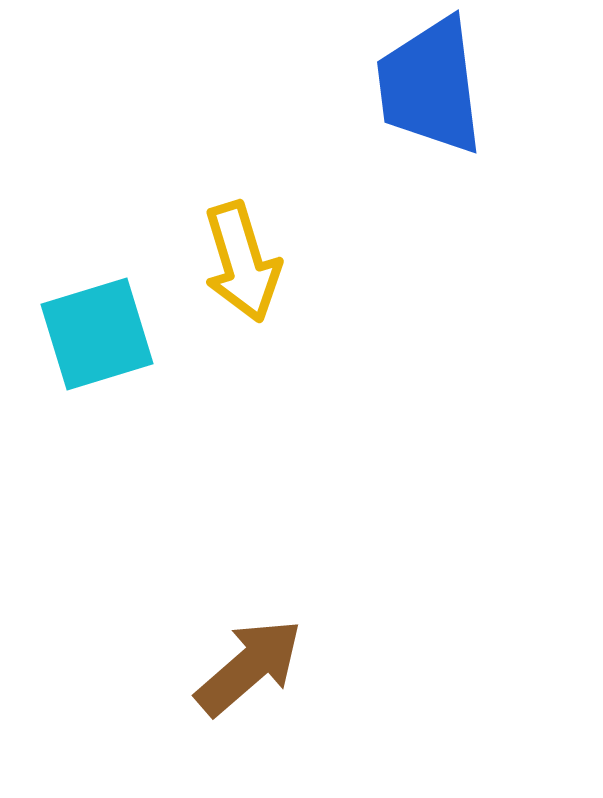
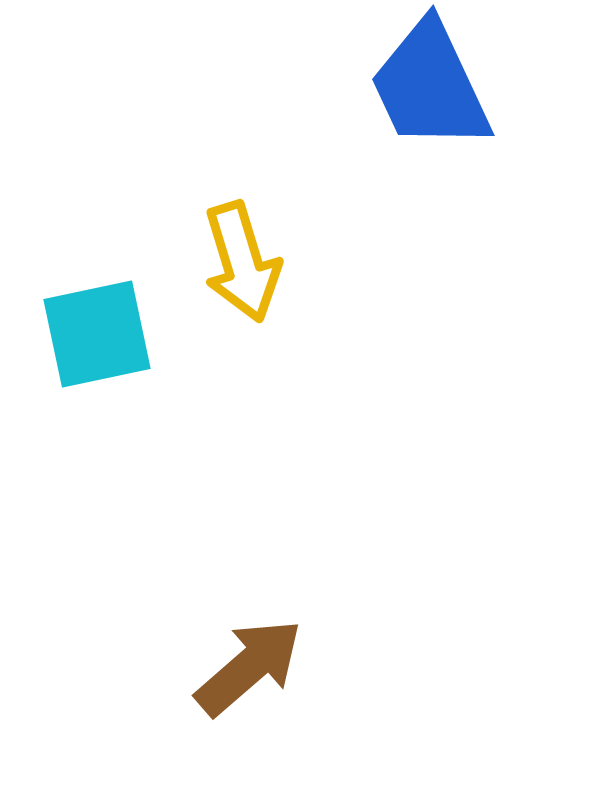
blue trapezoid: rotated 18 degrees counterclockwise
cyan square: rotated 5 degrees clockwise
